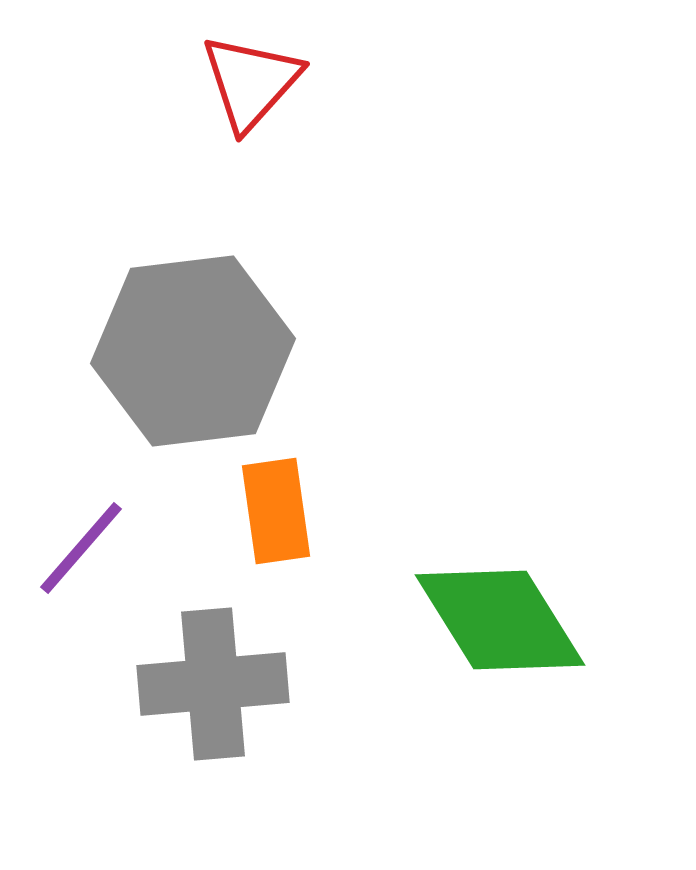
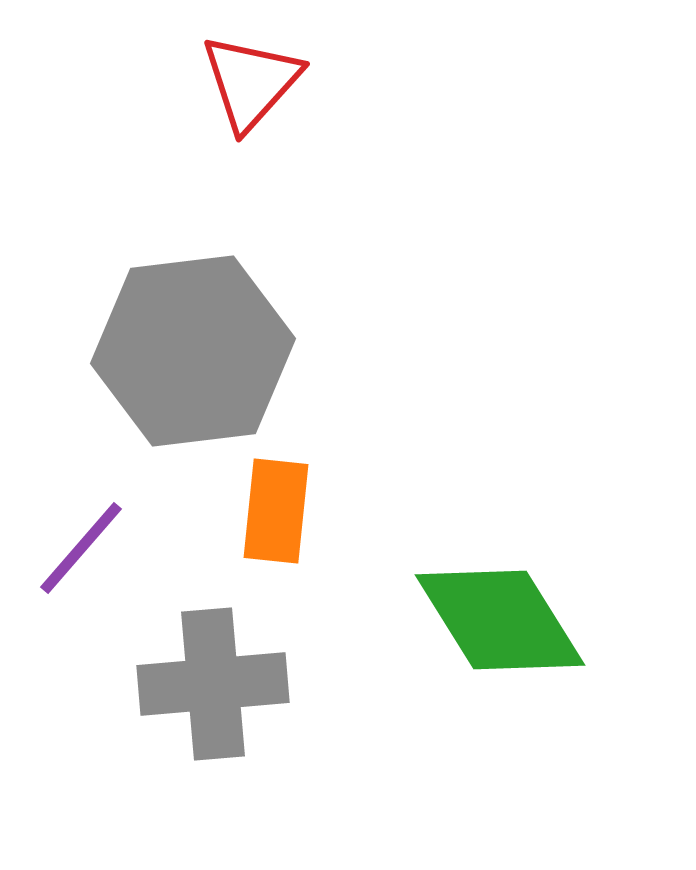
orange rectangle: rotated 14 degrees clockwise
